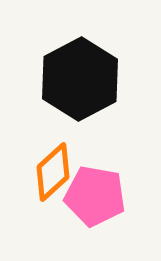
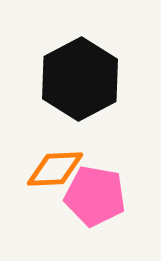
orange diamond: moved 2 px right, 3 px up; rotated 40 degrees clockwise
